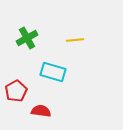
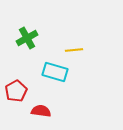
yellow line: moved 1 px left, 10 px down
cyan rectangle: moved 2 px right
